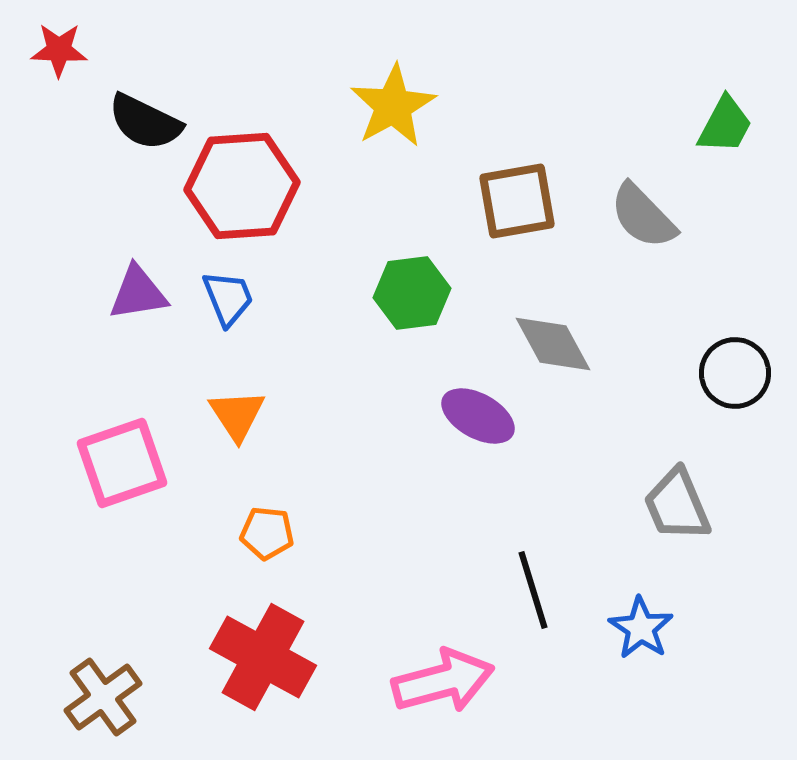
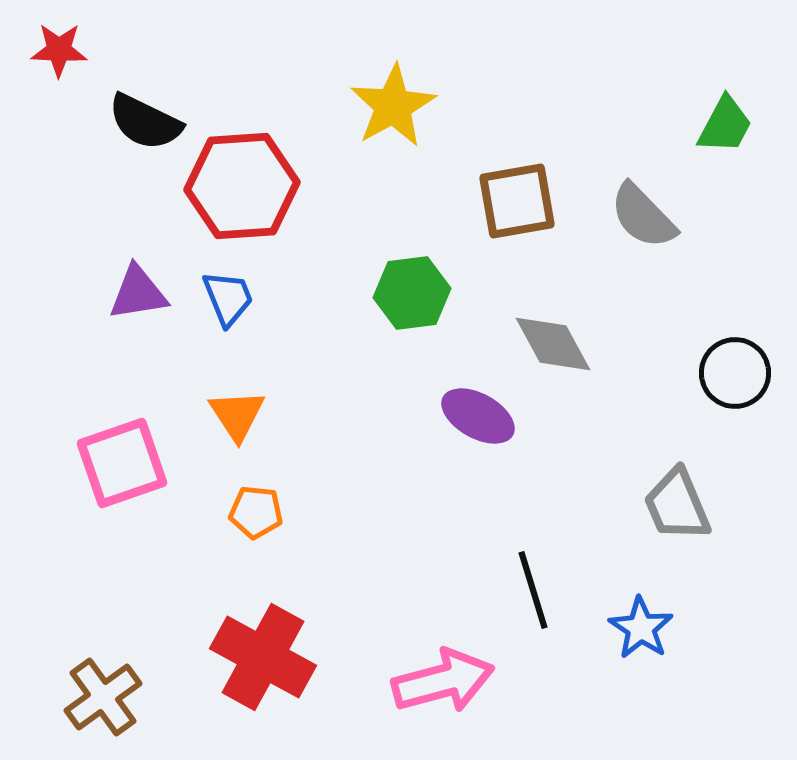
orange pentagon: moved 11 px left, 21 px up
